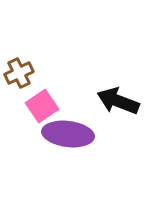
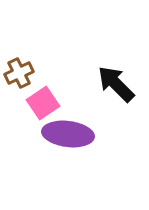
black arrow: moved 2 px left, 17 px up; rotated 24 degrees clockwise
pink square: moved 1 px right, 3 px up
